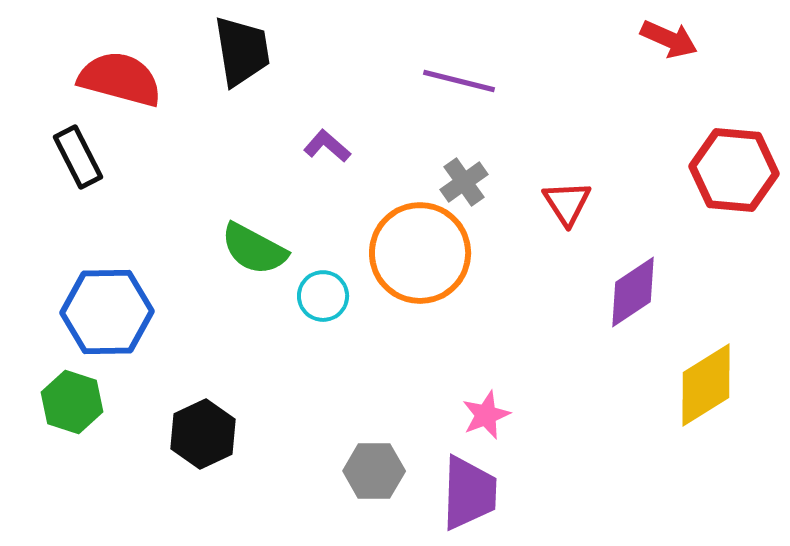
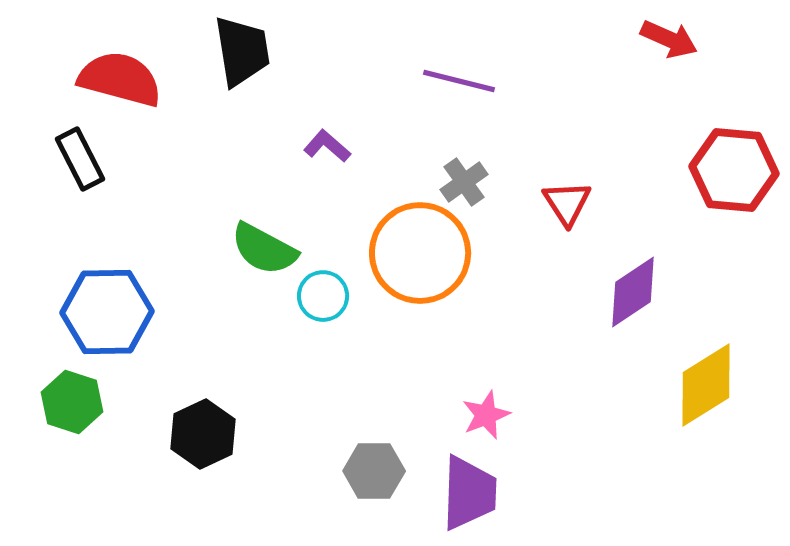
black rectangle: moved 2 px right, 2 px down
green semicircle: moved 10 px right
